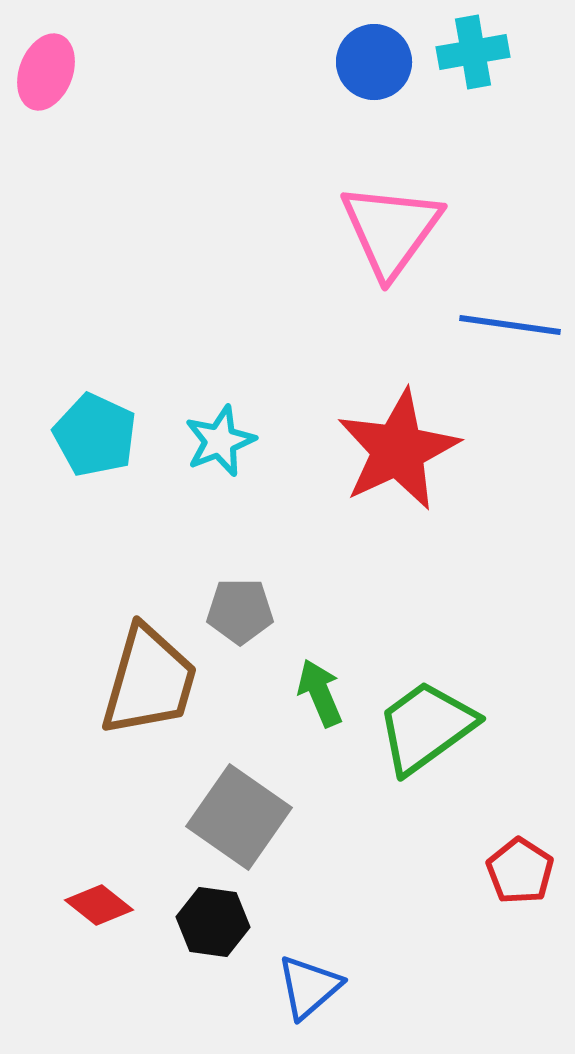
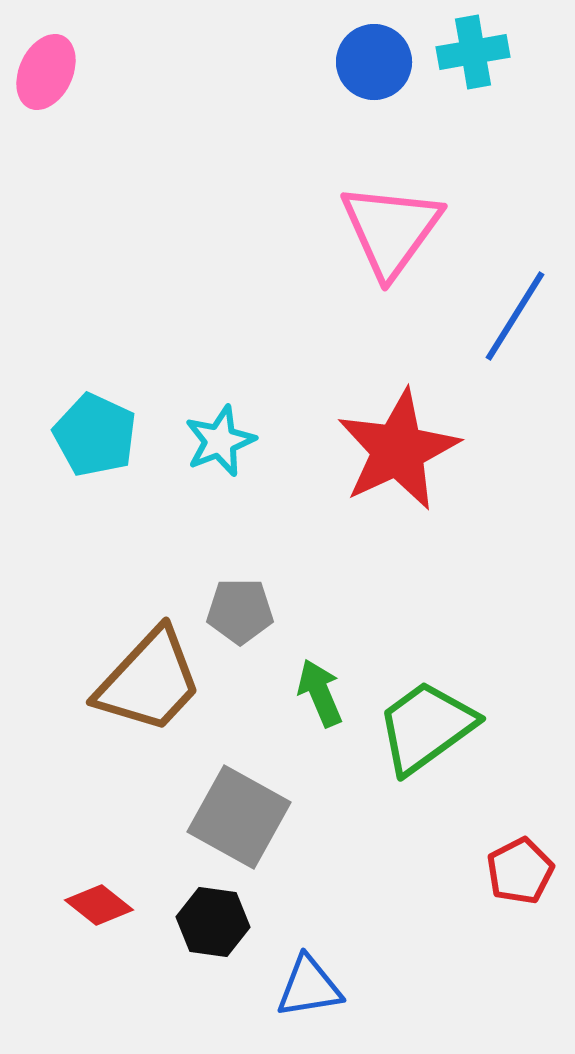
pink ellipse: rotated 4 degrees clockwise
blue line: moved 5 px right, 9 px up; rotated 66 degrees counterclockwise
brown trapezoid: rotated 27 degrees clockwise
gray square: rotated 6 degrees counterclockwise
red pentagon: rotated 12 degrees clockwise
blue triangle: rotated 32 degrees clockwise
